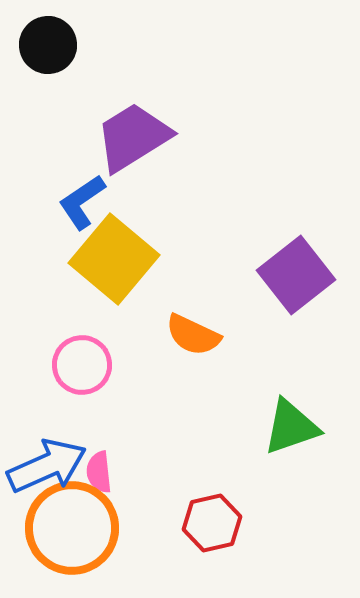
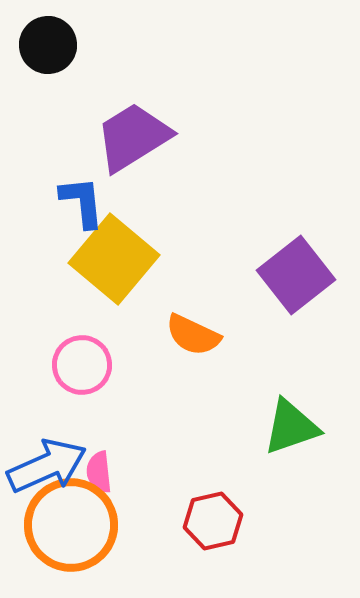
blue L-shape: rotated 118 degrees clockwise
red hexagon: moved 1 px right, 2 px up
orange circle: moved 1 px left, 3 px up
